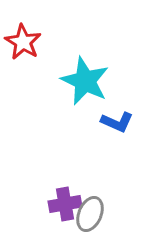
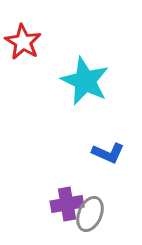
blue L-shape: moved 9 px left, 31 px down
purple cross: moved 2 px right
